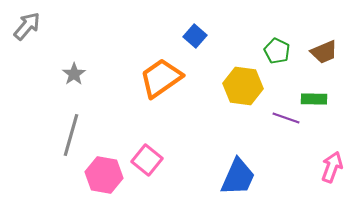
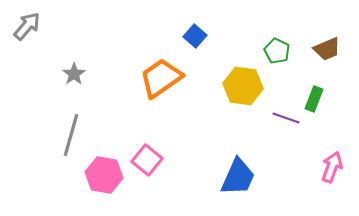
brown trapezoid: moved 3 px right, 3 px up
green rectangle: rotated 70 degrees counterclockwise
